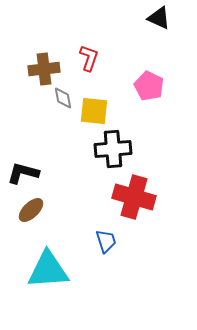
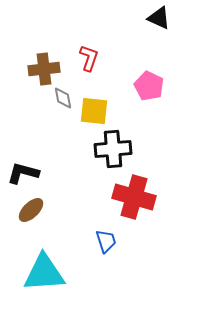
cyan triangle: moved 4 px left, 3 px down
